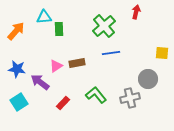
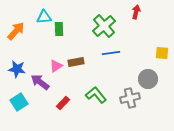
brown rectangle: moved 1 px left, 1 px up
